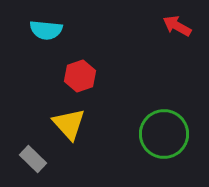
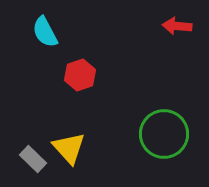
red arrow: rotated 24 degrees counterclockwise
cyan semicircle: moved 1 px left, 2 px down; rotated 56 degrees clockwise
red hexagon: moved 1 px up
yellow triangle: moved 24 px down
